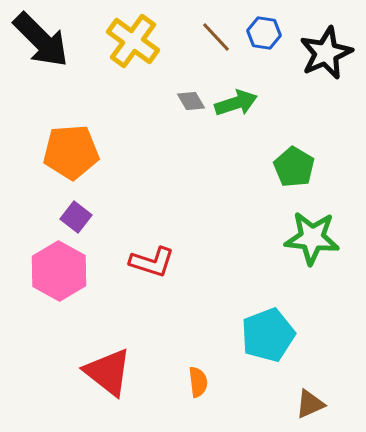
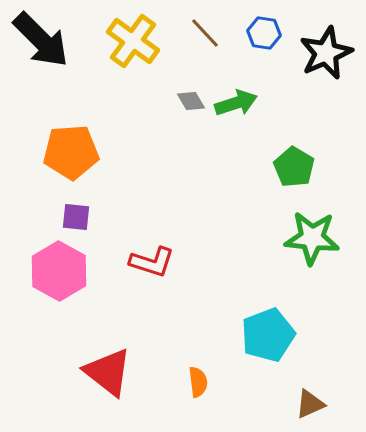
brown line: moved 11 px left, 4 px up
purple square: rotated 32 degrees counterclockwise
